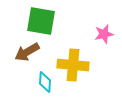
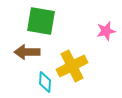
pink star: moved 2 px right, 3 px up
brown arrow: rotated 30 degrees clockwise
yellow cross: moved 1 px left, 1 px down; rotated 32 degrees counterclockwise
